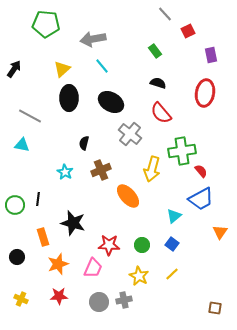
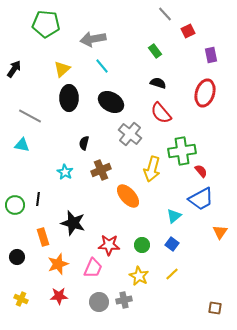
red ellipse at (205, 93): rotated 8 degrees clockwise
